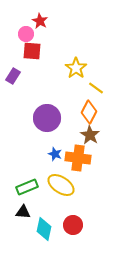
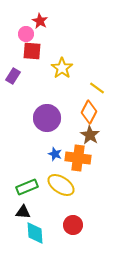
yellow star: moved 14 px left
yellow line: moved 1 px right
cyan diamond: moved 9 px left, 4 px down; rotated 15 degrees counterclockwise
